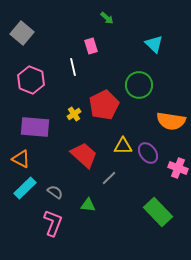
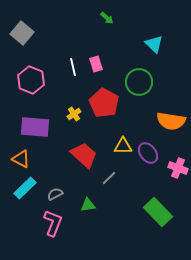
pink rectangle: moved 5 px right, 18 px down
green circle: moved 3 px up
red pentagon: moved 2 px up; rotated 16 degrees counterclockwise
gray semicircle: moved 2 px down; rotated 63 degrees counterclockwise
green triangle: rotated 14 degrees counterclockwise
